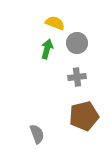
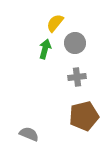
yellow semicircle: rotated 72 degrees counterclockwise
gray circle: moved 2 px left
green arrow: moved 2 px left
gray semicircle: moved 8 px left; rotated 48 degrees counterclockwise
